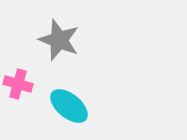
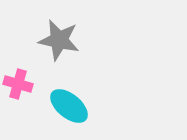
gray star: rotated 9 degrees counterclockwise
